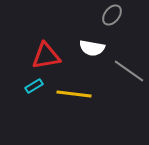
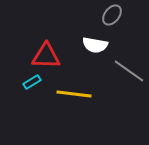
white semicircle: moved 3 px right, 3 px up
red triangle: rotated 12 degrees clockwise
cyan rectangle: moved 2 px left, 4 px up
